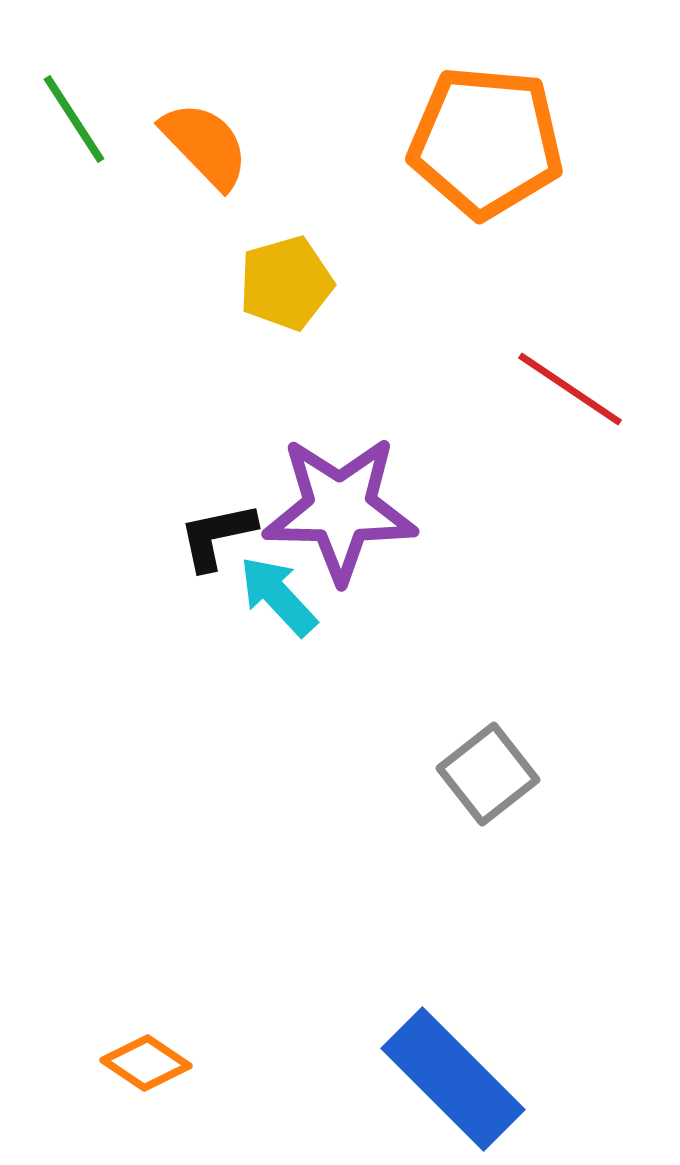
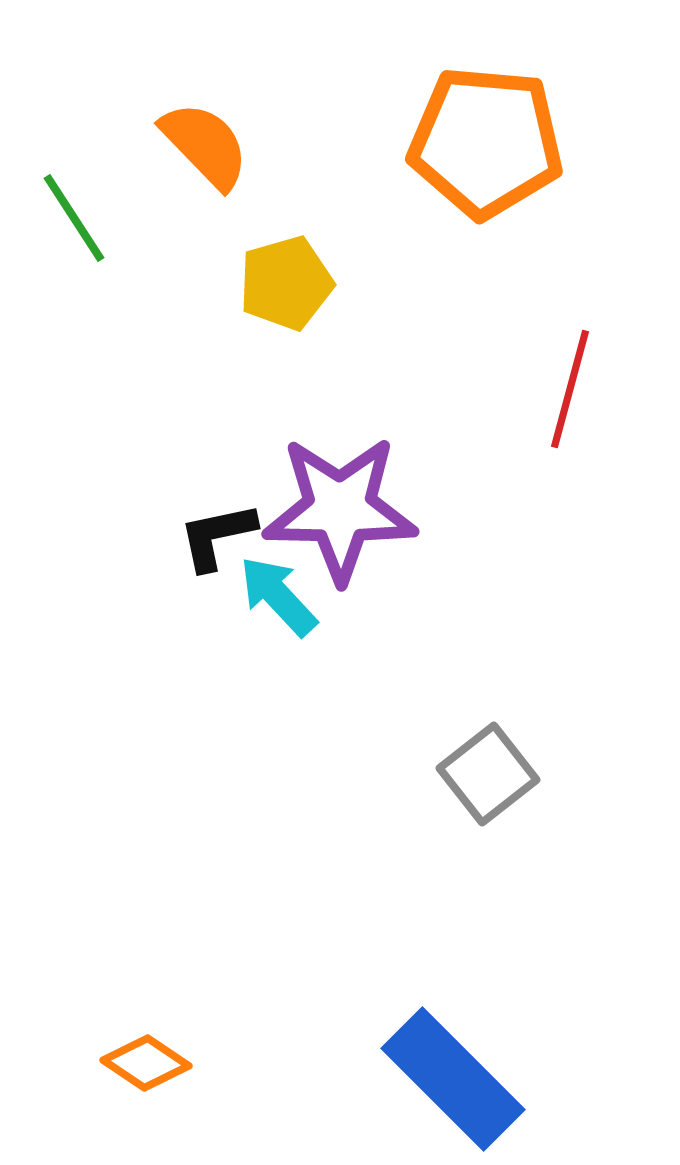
green line: moved 99 px down
red line: rotated 71 degrees clockwise
